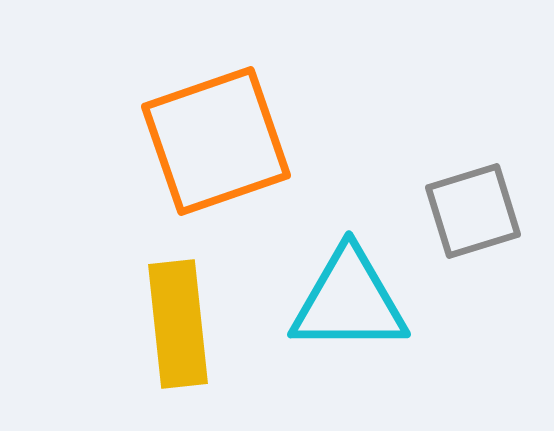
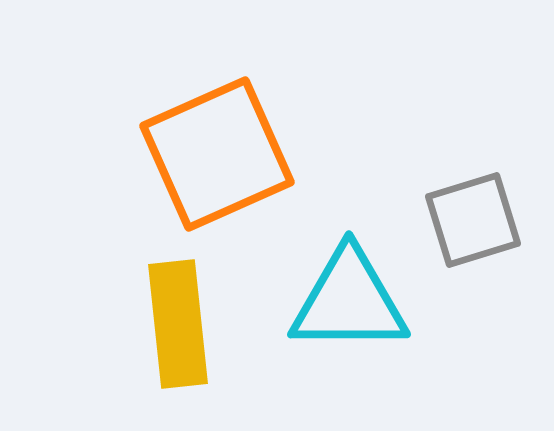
orange square: moved 1 px right, 13 px down; rotated 5 degrees counterclockwise
gray square: moved 9 px down
